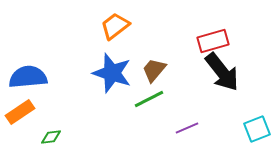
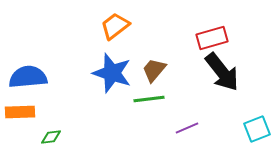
red rectangle: moved 1 px left, 3 px up
green line: rotated 20 degrees clockwise
orange rectangle: rotated 32 degrees clockwise
